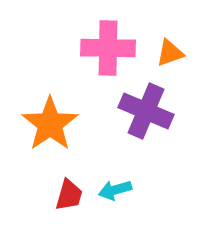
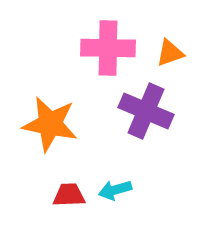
orange star: rotated 26 degrees counterclockwise
red trapezoid: rotated 108 degrees counterclockwise
